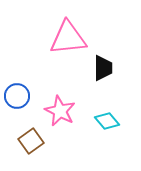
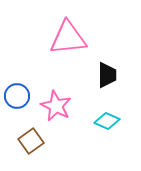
black trapezoid: moved 4 px right, 7 px down
pink star: moved 4 px left, 5 px up
cyan diamond: rotated 25 degrees counterclockwise
